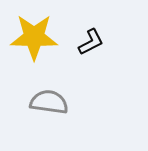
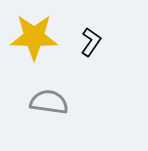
black L-shape: rotated 28 degrees counterclockwise
